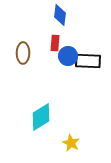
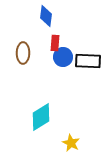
blue diamond: moved 14 px left, 1 px down
blue circle: moved 5 px left, 1 px down
